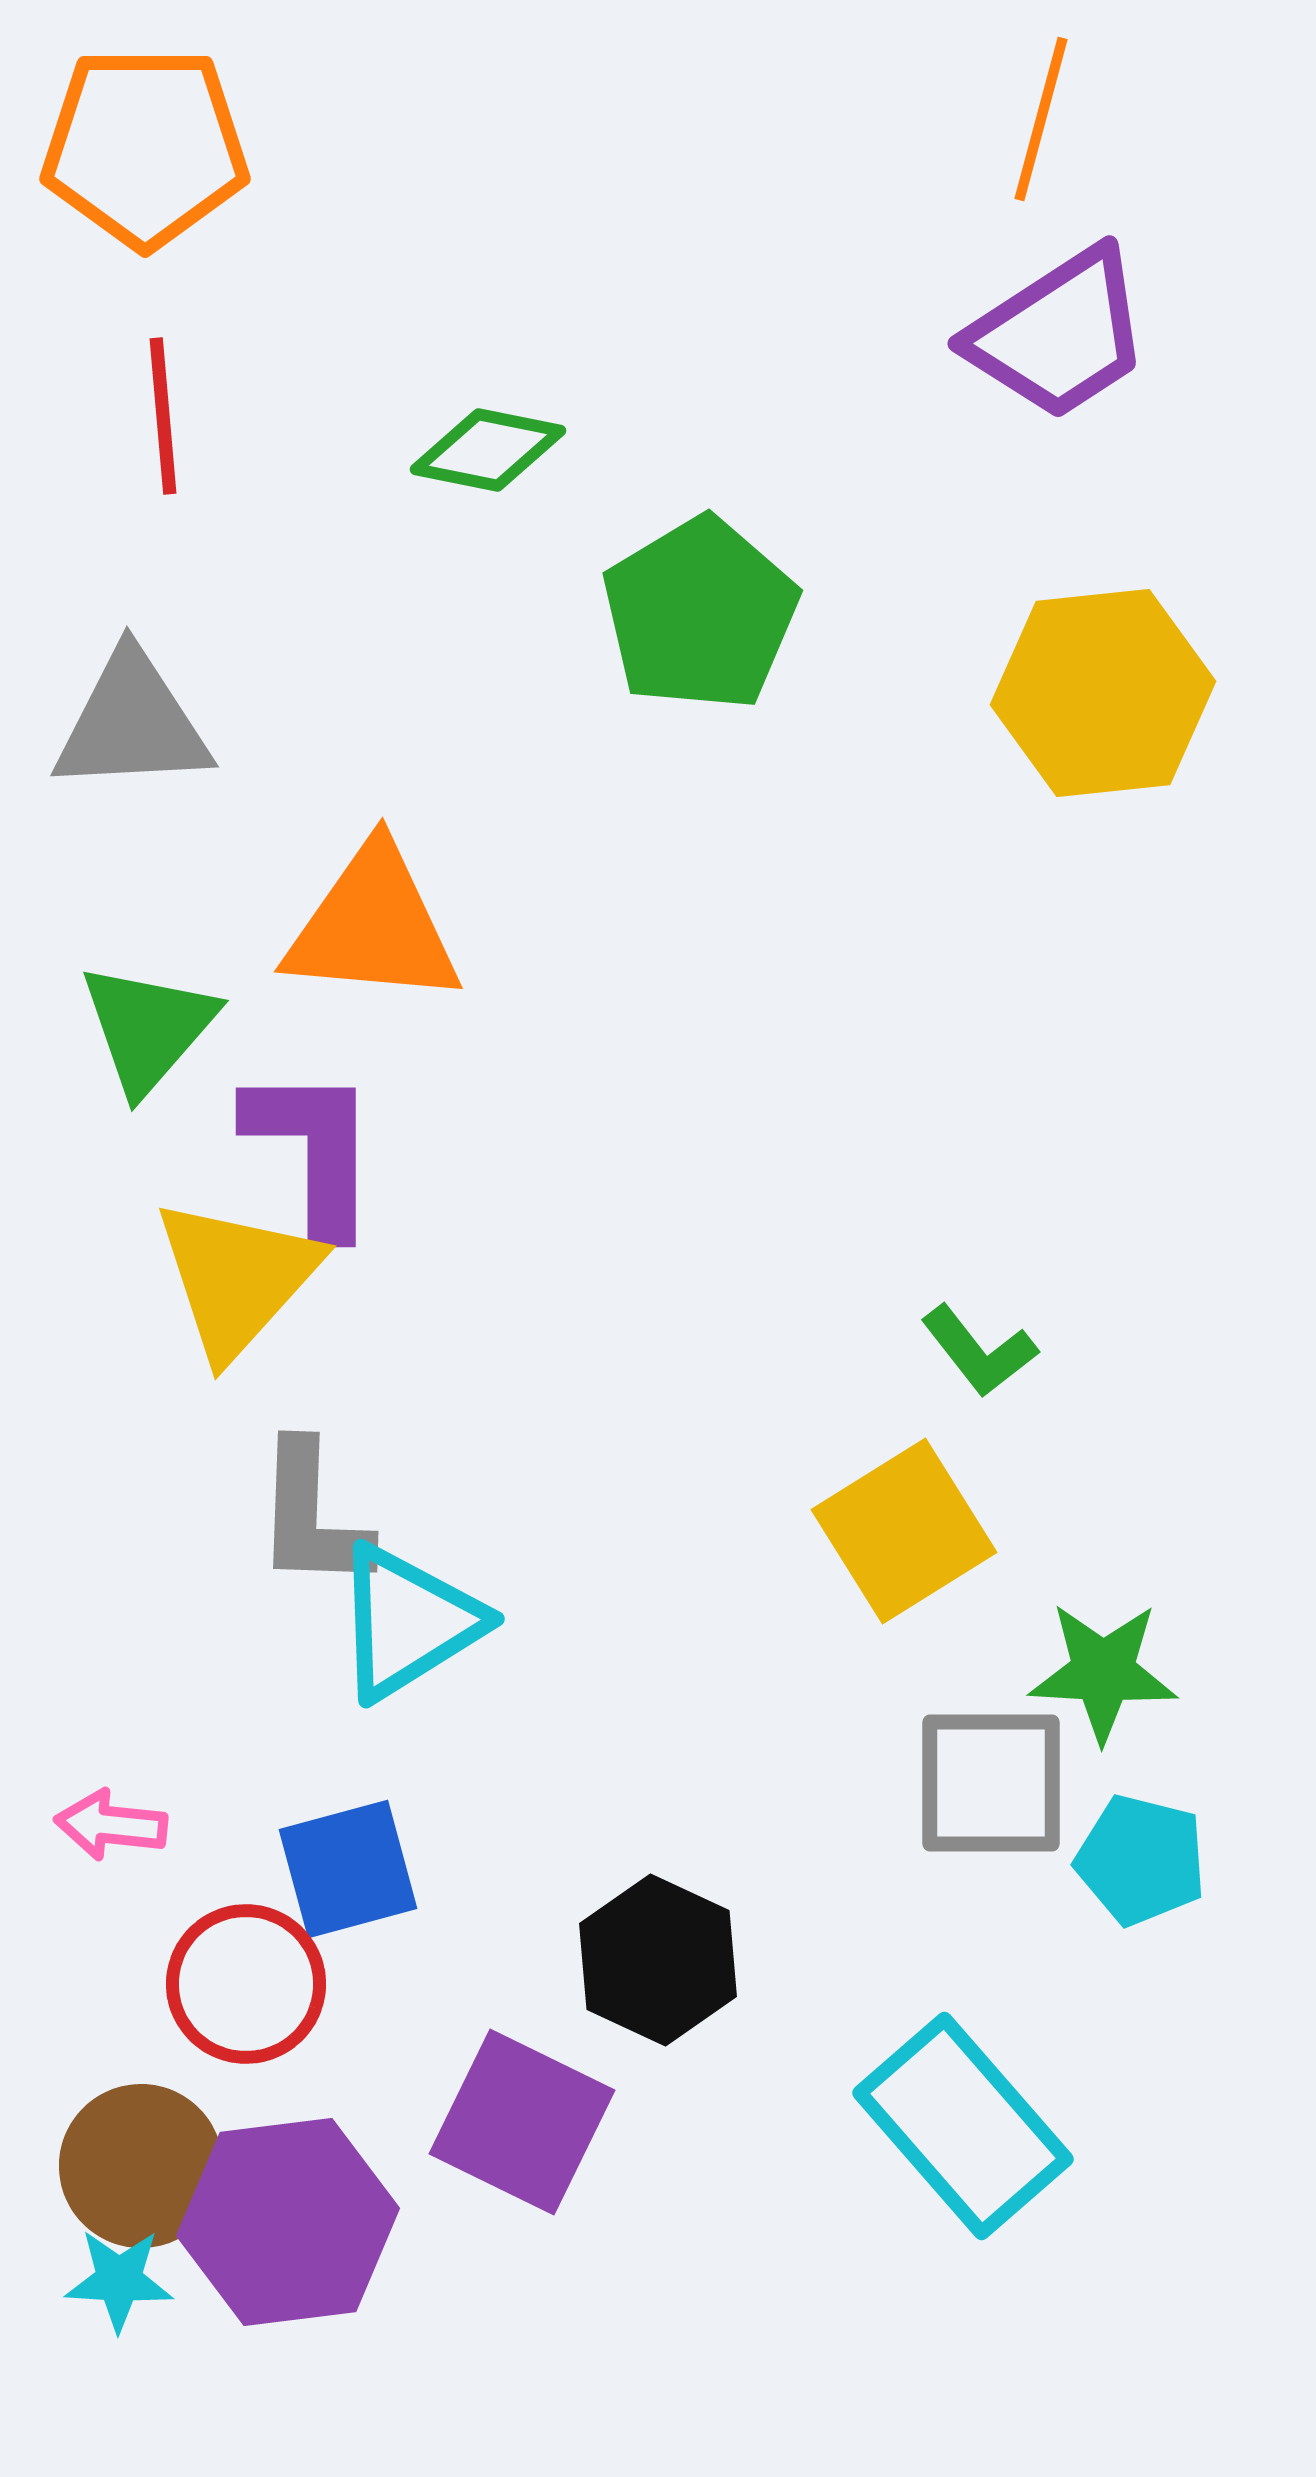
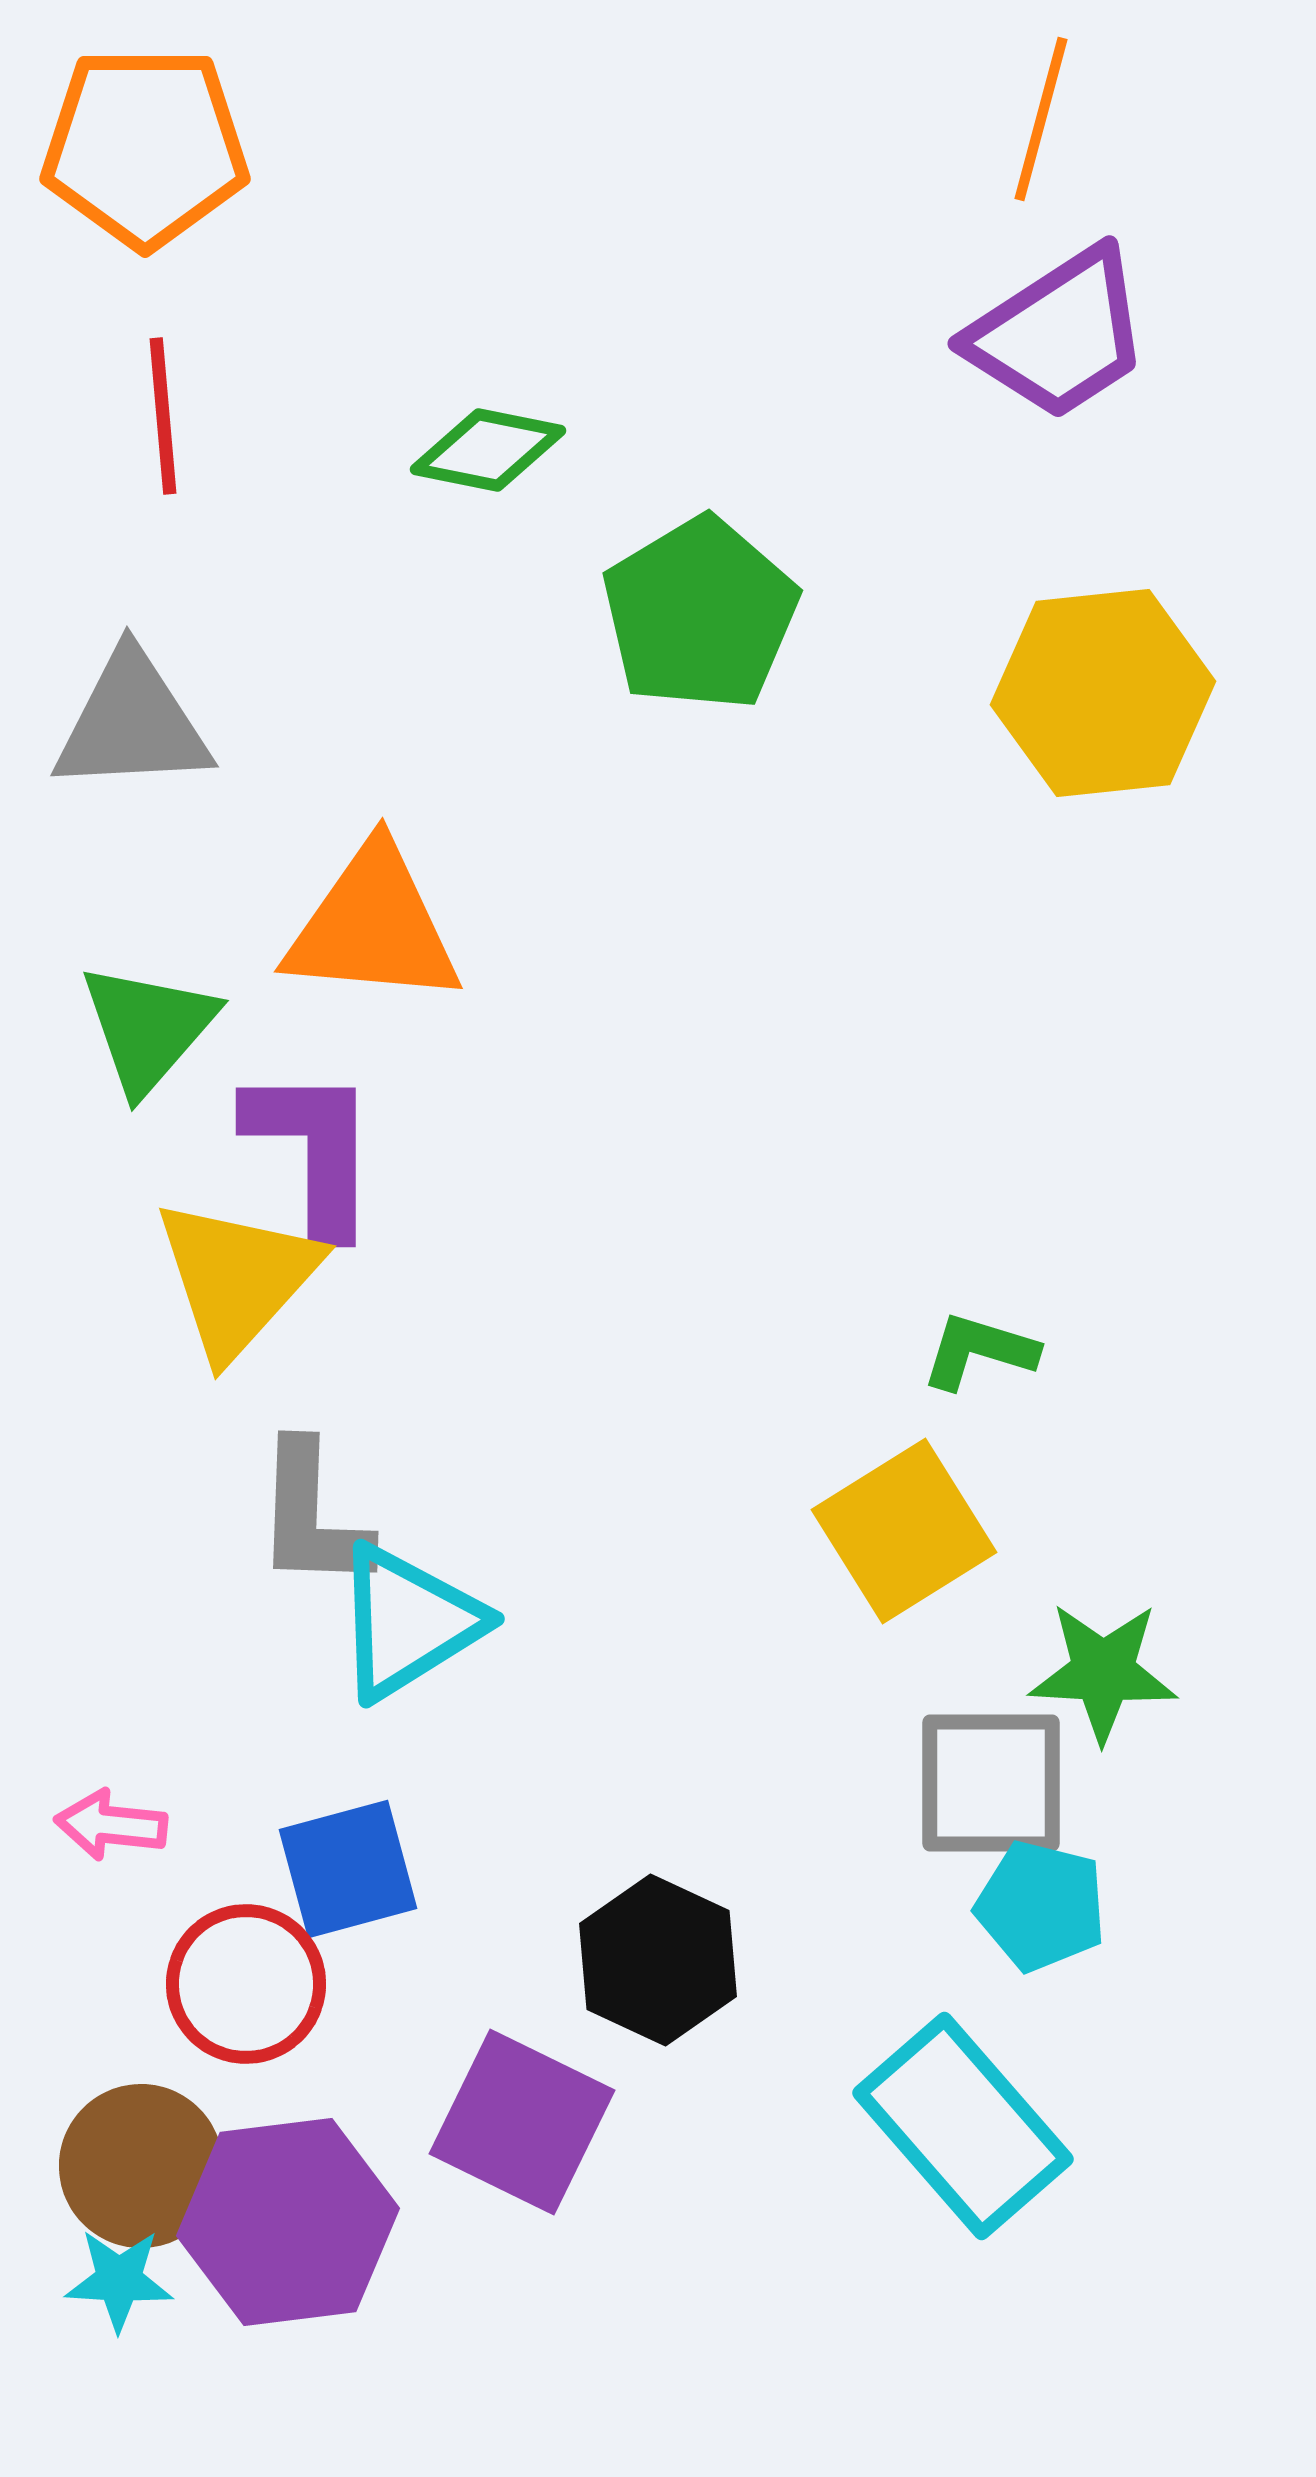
green L-shape: rotated 145 degrees clockwise
cyan pentagon: moved 100 px left, 46 px down
